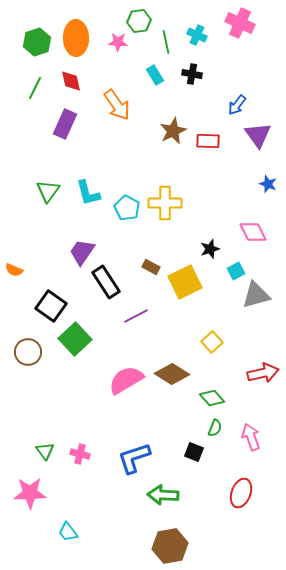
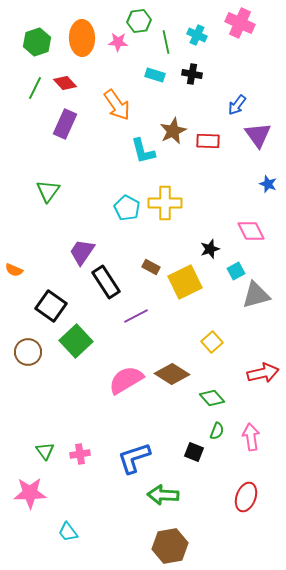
orange ellipse at (76, 38): moved 6 px right
cyan rectangle at (155, 75): rotated 42 degrees counterclockwise
red diamond at (71, 81): moved 6 px left, 2 px down; rotated 30 degrees counterclockwise
cyan L-shape at (88, 193): moved 55 px right, 42 px up
pink diamond at (253, 232): moved 2 px left, 1 px up
green square at (75, 339): moved 1 px right, 2 px down
green semicircle at (215, 428): moved 2 px right, 3 px down
pink arrow at (251, 437): rotated 12 degrees clockwise
pink cross at (80, 454): rotated 24 degrees counterclockwise
red ellipse at (241, 493): moved 5 px right, 4 px down
